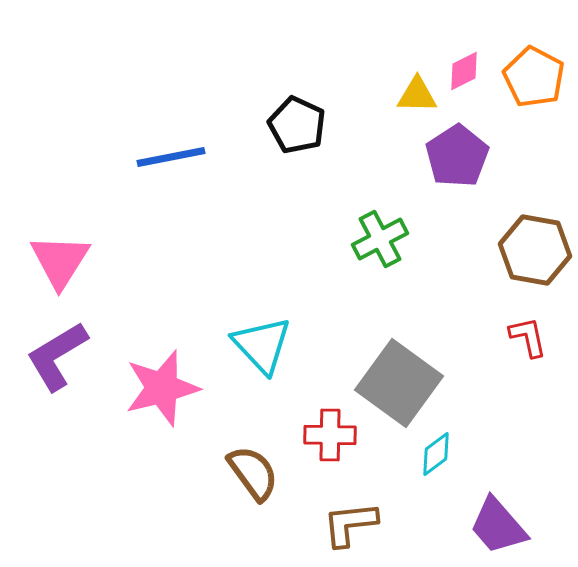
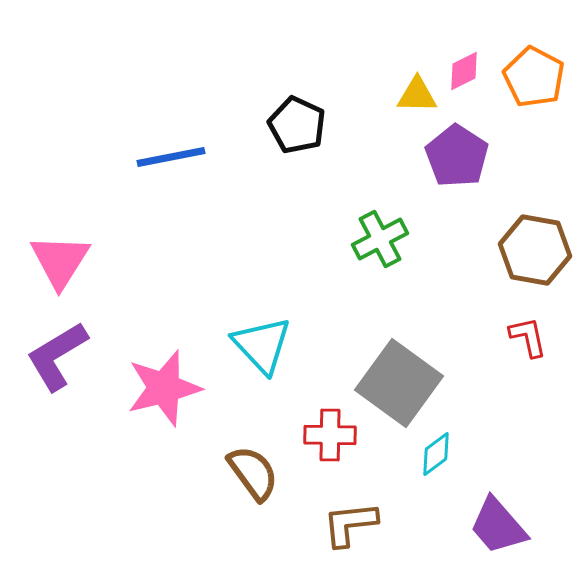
purple pentagon: rotated 6 degrees counterclockwise
pink star: moved 2 px right
